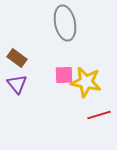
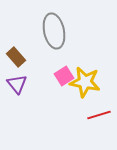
gray ellipse: moved 11 px left, 8 px down
brown rectangle: moved 1 px left, 1 px up; rotated 12 degrees clockwise
pink square: moved 1 px down; rotated 30 degrees counterclockwise
yellow star: moved 1 px left
